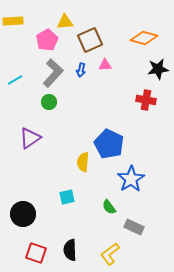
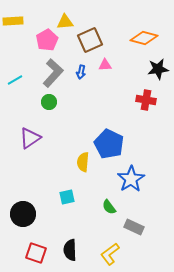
blue arrow: moved 2 px down
